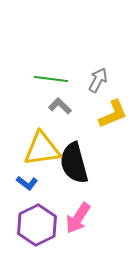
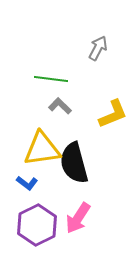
gray arrow: moved 32 px up
